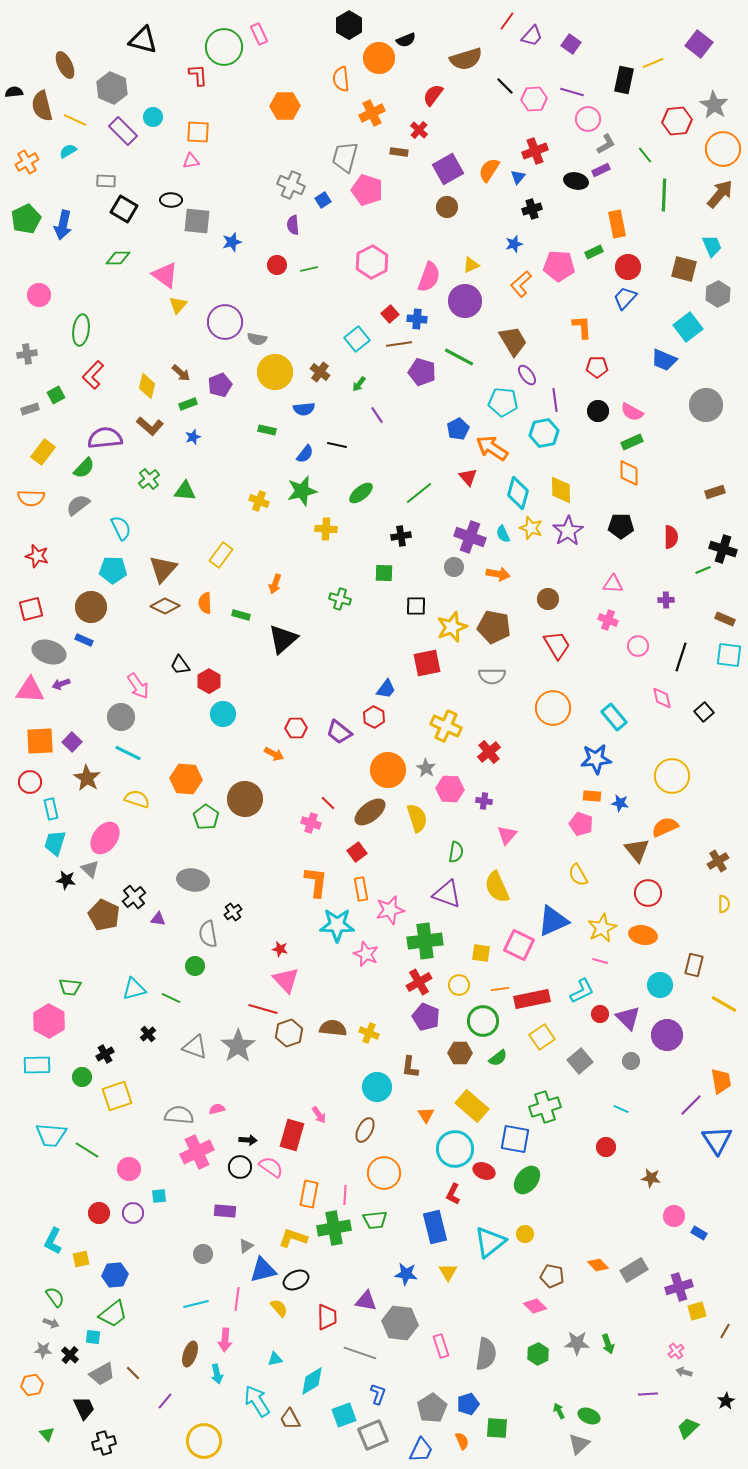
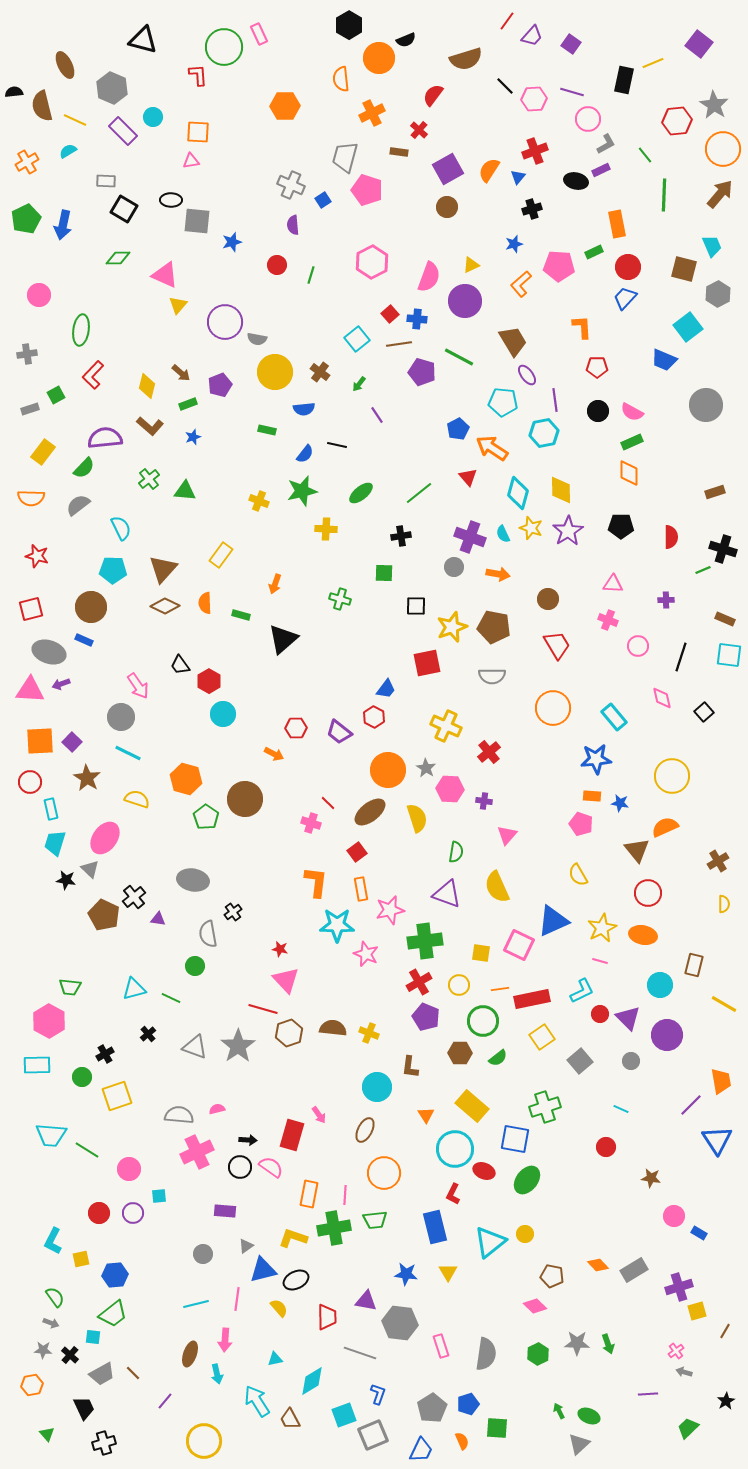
green line at (309, 269): moved 2 px right, 6 px down; rotated 60 degrees counterclockwise
pink triangle at (165, 275): rotated 12 degrees counterclockwise
orange hexagon at (186, 779): rotated 12 degrees clockwise
